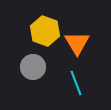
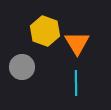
gray circle: moved 11 px left
cyan line: rotated 20 degrees clockwise
